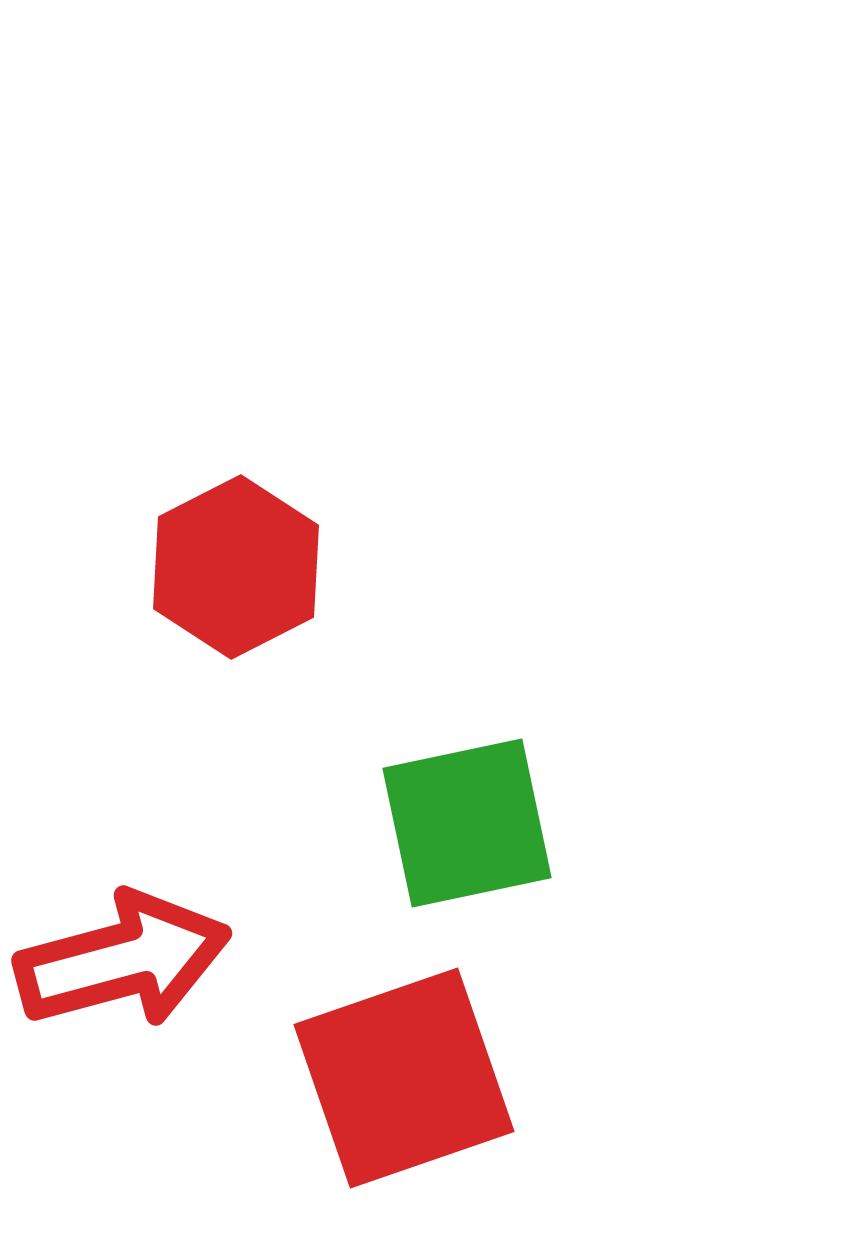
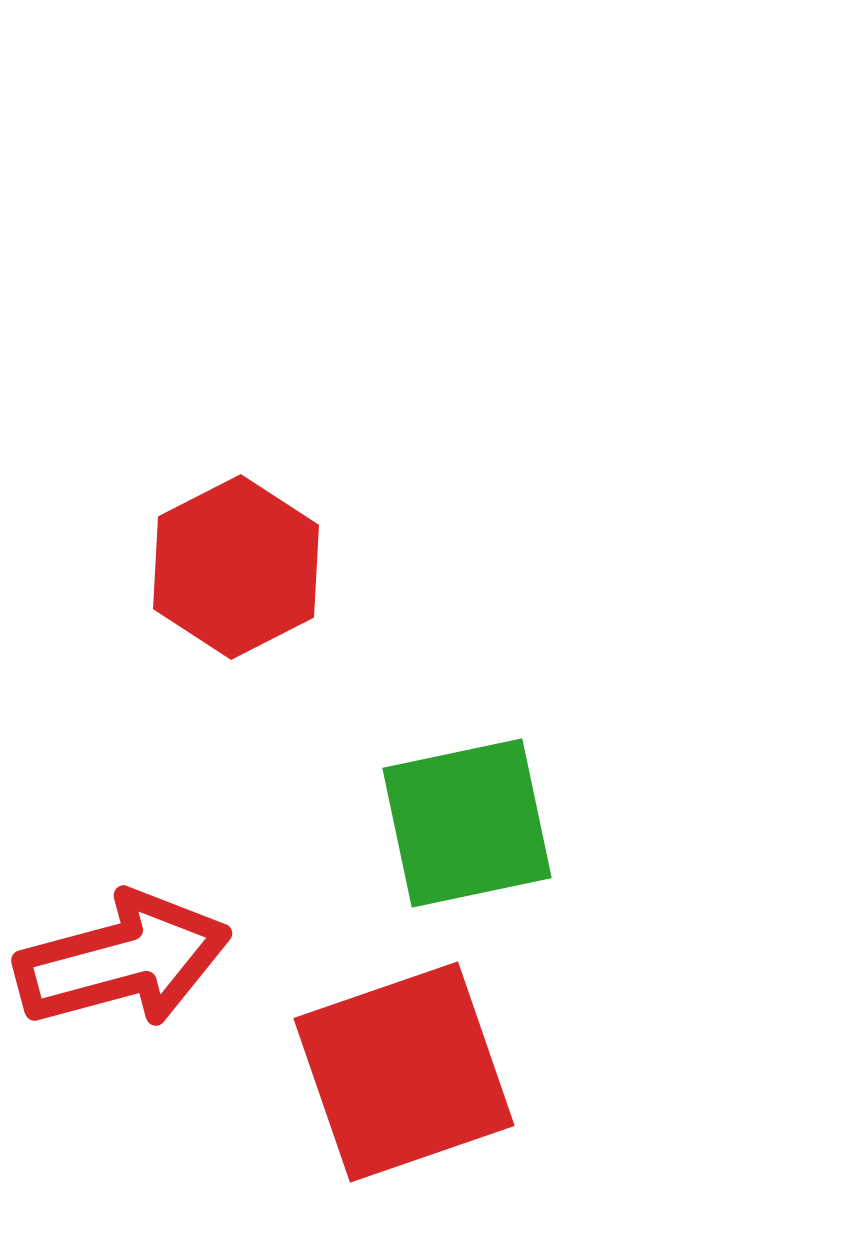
red square: moved 6 px up
